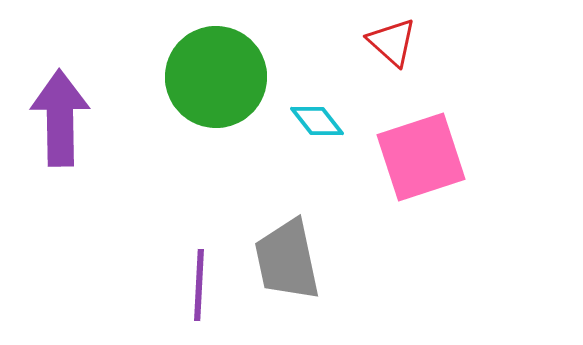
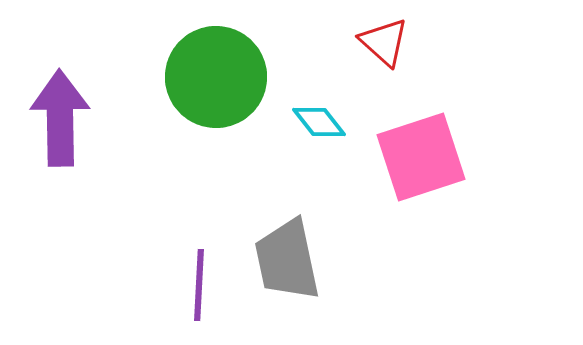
red triangle: moved 8 px left
cyan diamond: moved 2 px right, 1 px down
